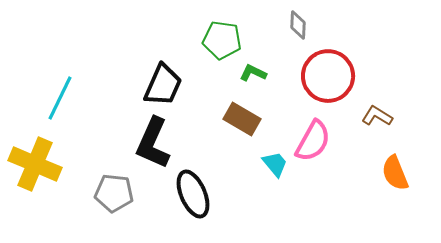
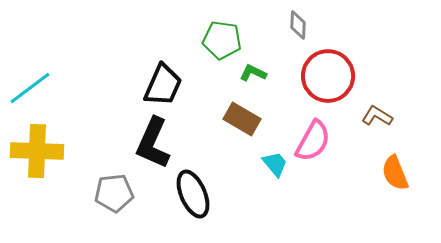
cyan line: moved 30 px left, 10 px up; rotated 27 degrees clockwise
yellow cross: moved 2 px right, 13 px up; rotated 21 degrees counterclockwise
gray pentagon: rotated 12 degrees counterclockwise
